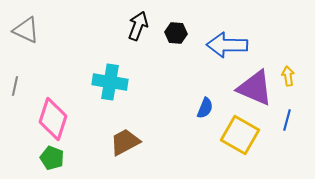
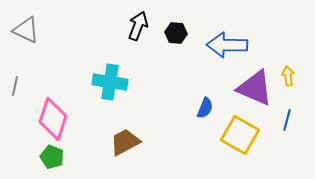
green pentagon: moved 1 px up
